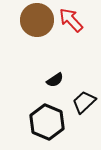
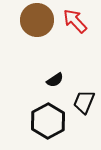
red arrow: moved 4 px right, 1 px down
black trapezoid: rotated 25 degrees counterclockwise
black hexagon: moved 1 px right, 1 px up; rotated 8 degrees clockwise
